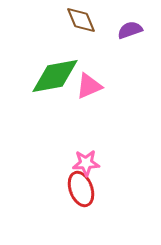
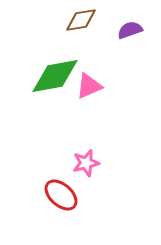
brown diamond: rotated 76 degrees counterclockwise
pink star: rotated 12 degrees counterclockwise
red ellipse: moved 20 px left, 6 px down; rotated 28 degrees counterclockwise
